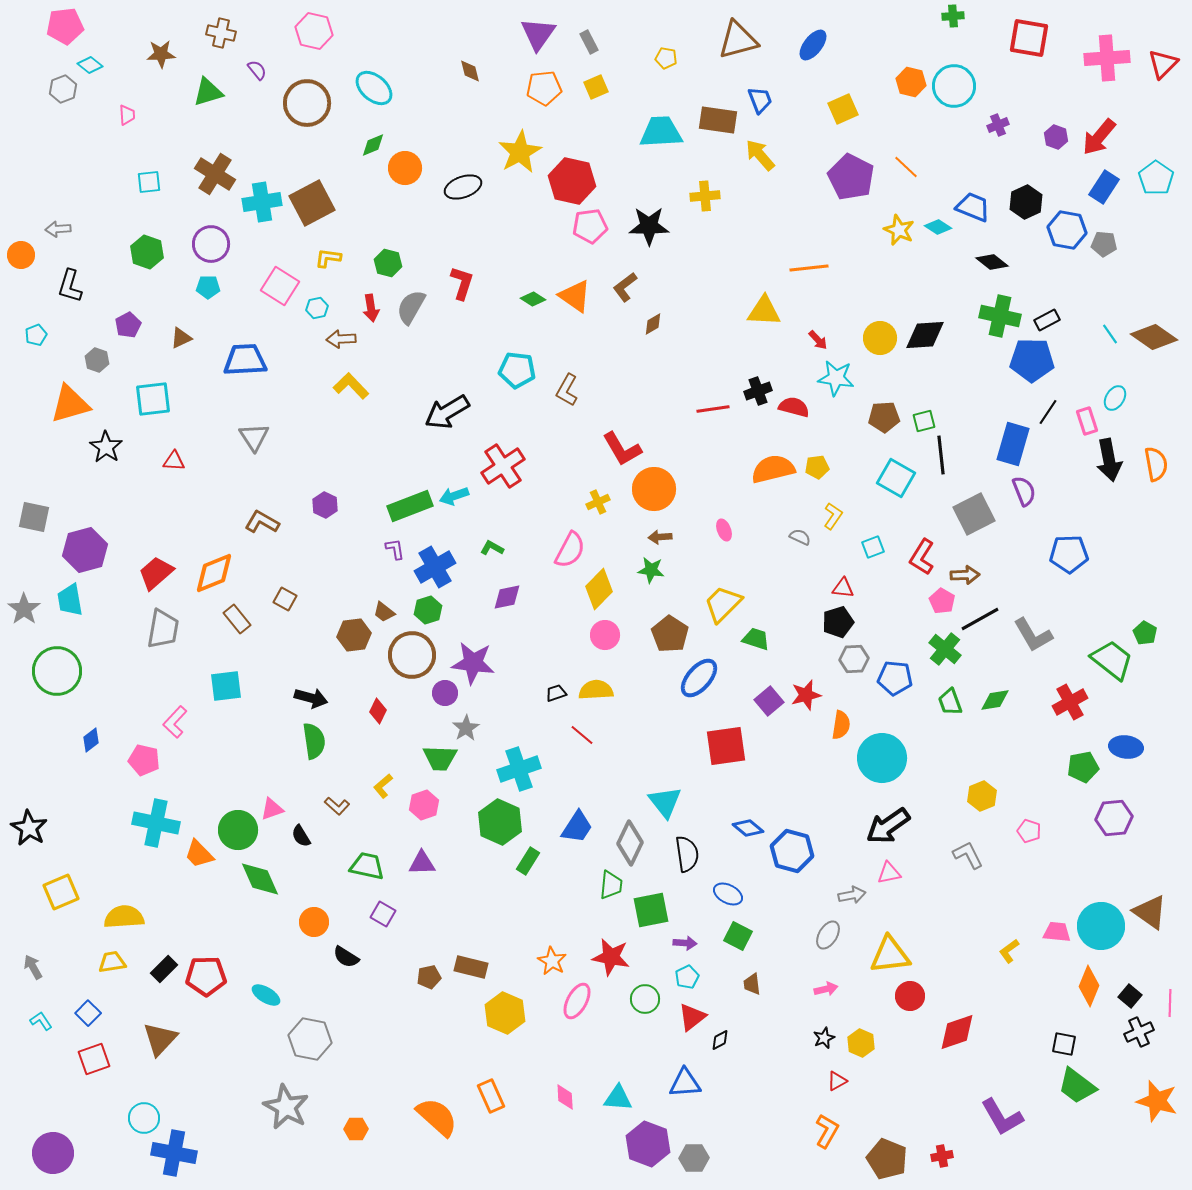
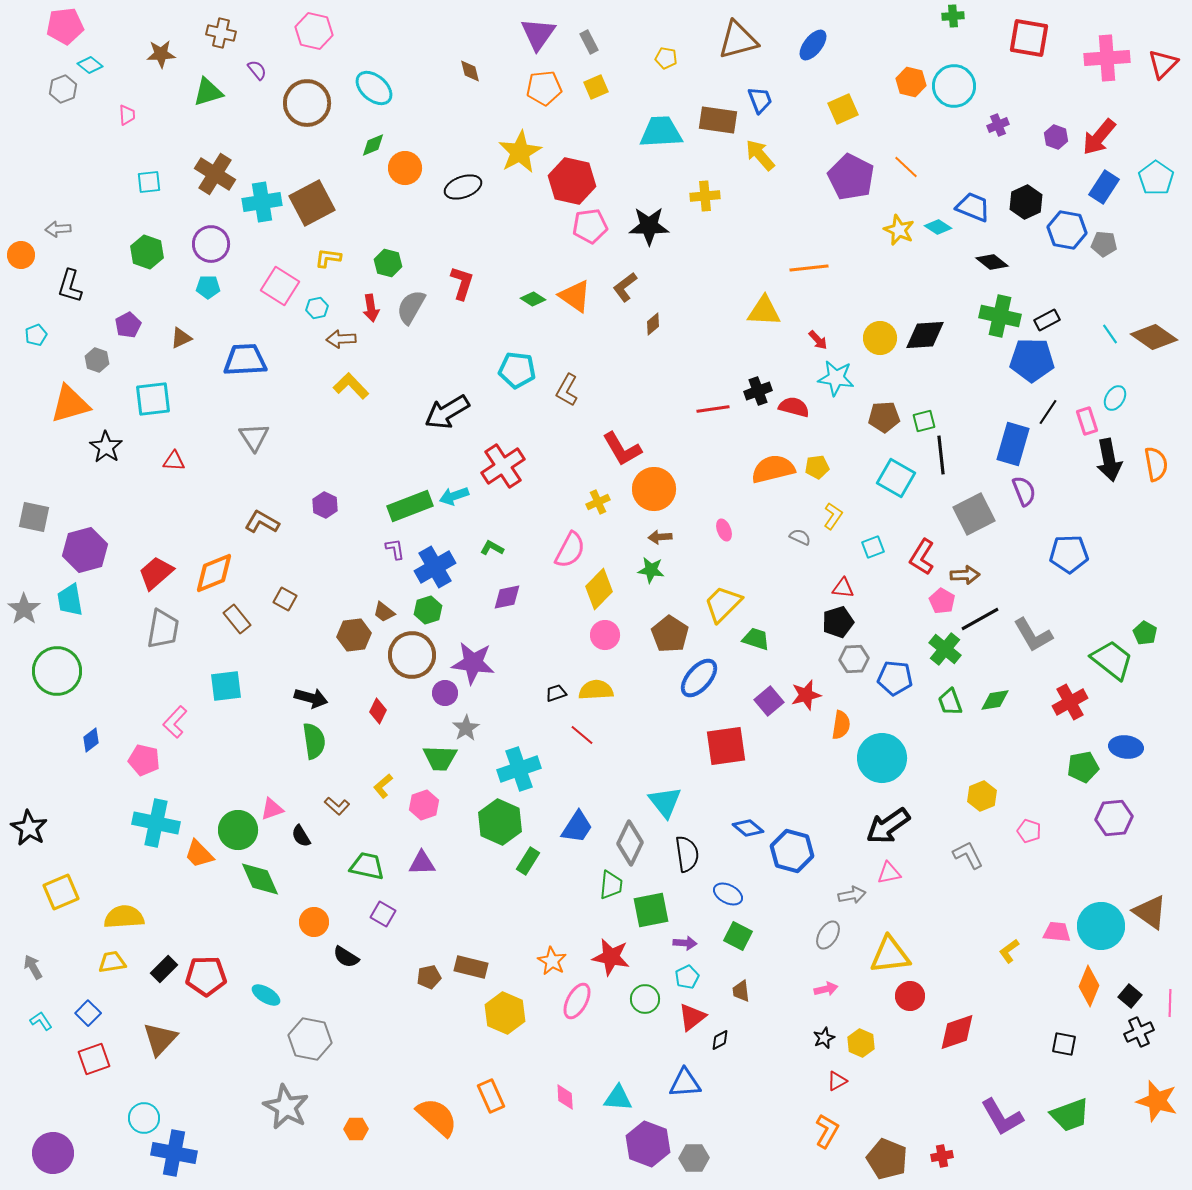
brown diamond at (653, 324): rotated 10 degrees counterclockwise
brown trapezoid at (752, 984): moved 11 px left, 7 px down
green trapezoid at (1077, 1086): moved 7 px left, 29 px down; rotated 57 degrees counterclockwise
